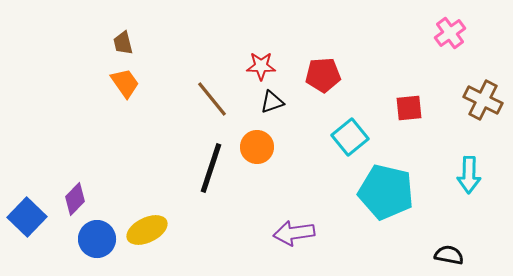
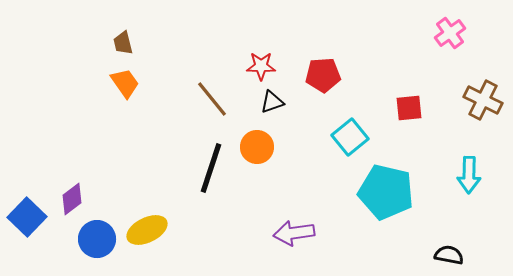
purple diamond: moved 3 px left; rotated 8 degrees clockwise
